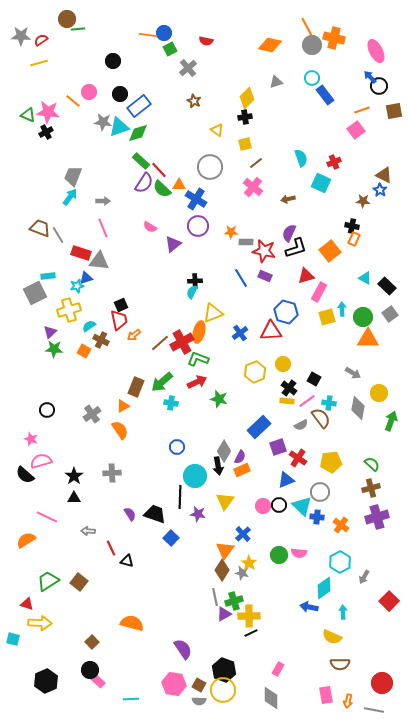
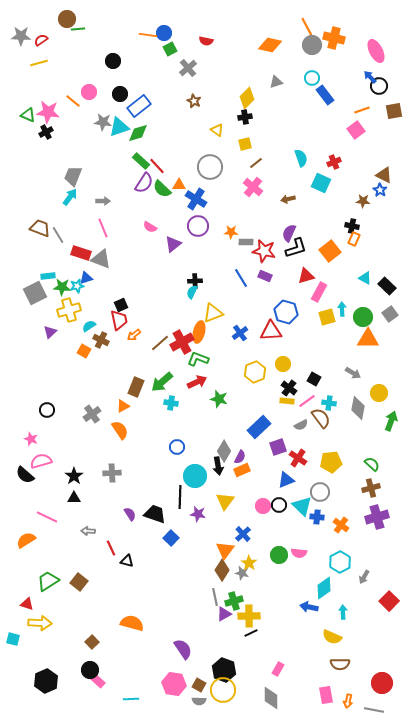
red line at (159, 170): moved 2 px left, 4 px up
gray triangle at (99, 261): moved 2 px right, 2 px up; rotated 15 degrees clockwise
green star at (54, 349): moved 8 px right, 62 px up
